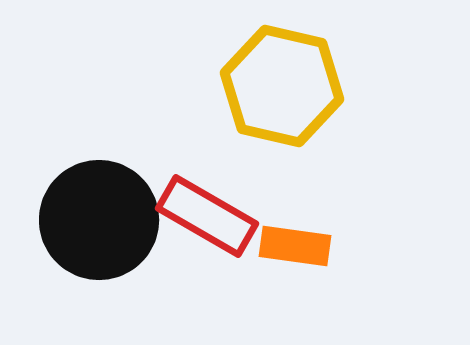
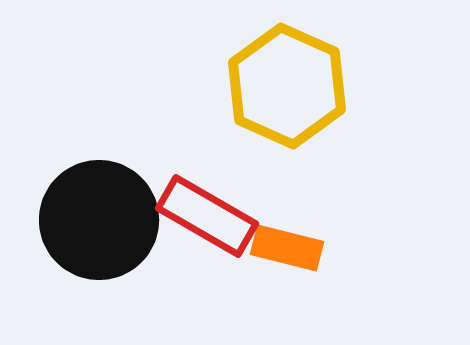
yellow hexagon: moved 5 px right; rotated 11 degrees clockwise
orange rectangle: moved 8 px left, 2 px down; rotated 6 degrees clockwise
